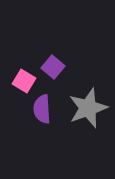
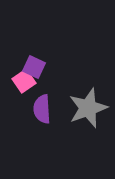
purple square: moved 19 px left; rotated 15 degrees counterclockwise
pink square: rotated 25 degrees clockwise
